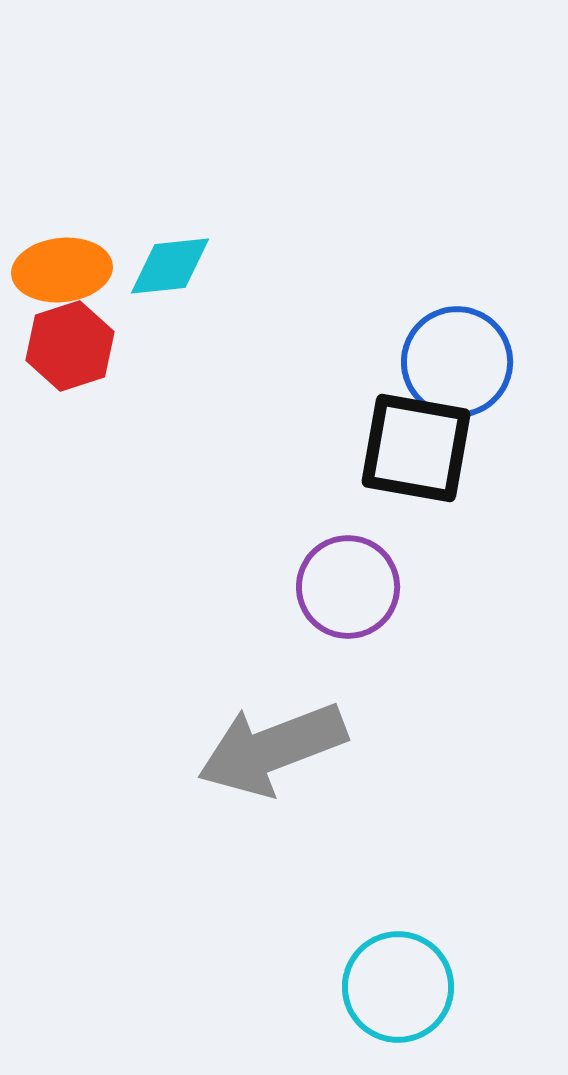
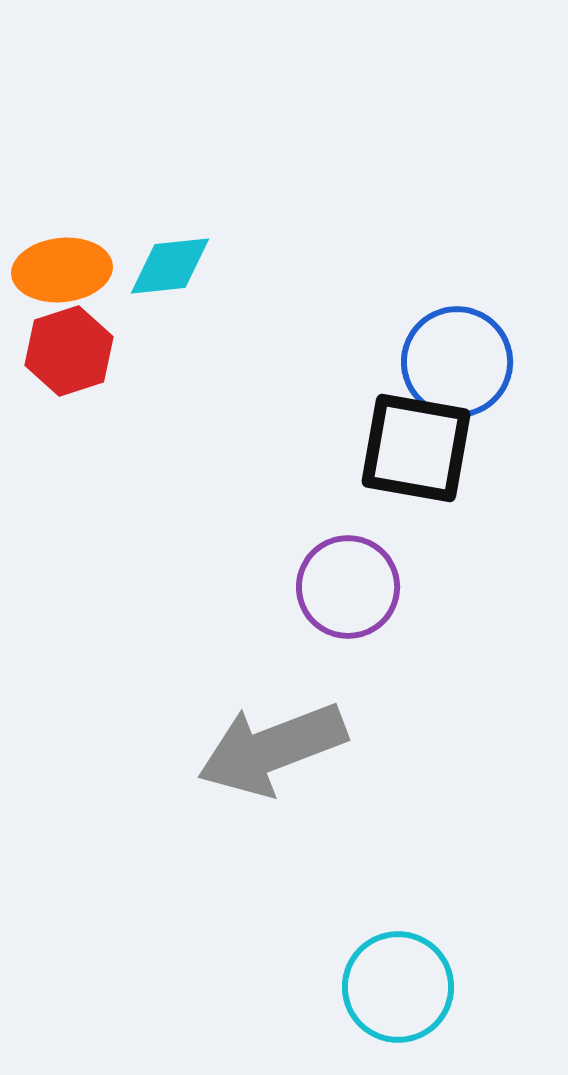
red hexagon: moved 1 px left, 5 px down
